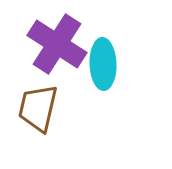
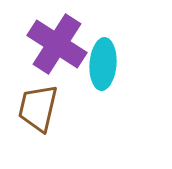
cyan ellipse: rotated 6 degrees clockwise
